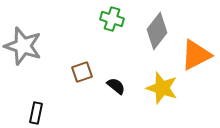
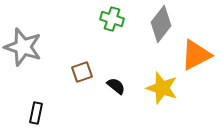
gray diamond: moved 4 px right, 7 px up
gray star: moved 1 px down
